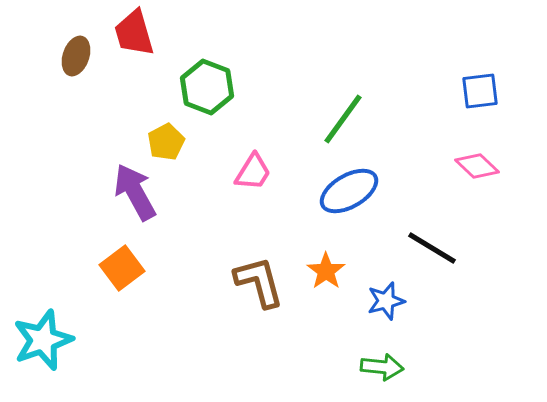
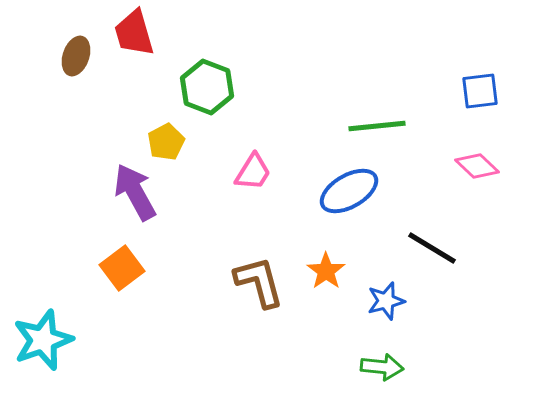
green line: moved 34 px right, 7 px down; rotated 48 degrees clockwise
